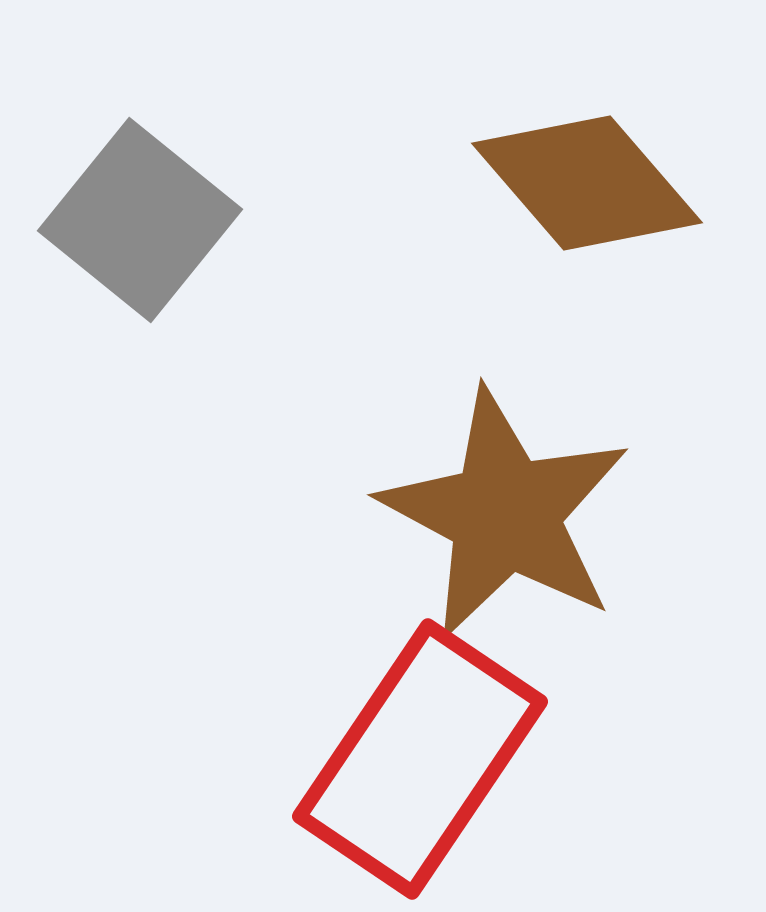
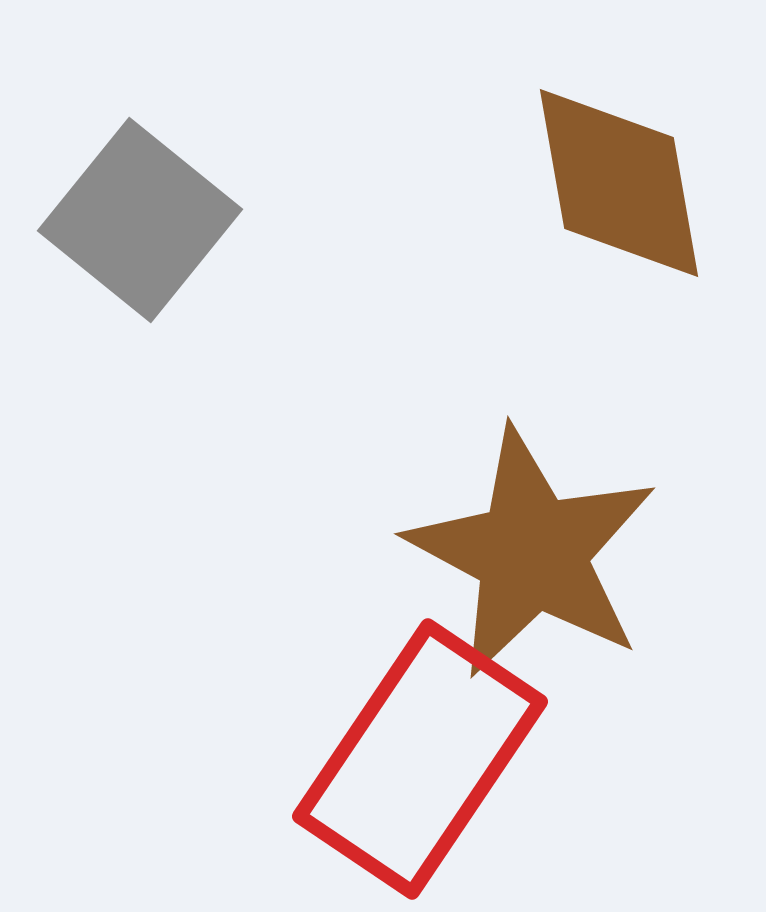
brown diamond: moved 32 px right; rotated 31 degrees clockwise
brown star: moved 27 px right, 39 px down
